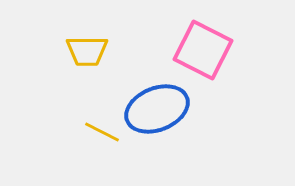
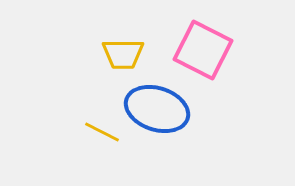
yellow trapezoid: moved 36 px right, 3 px down
blue ellipse: rotated 40 degrees clockwise
